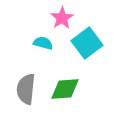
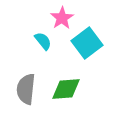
cyan semicircle: moved 2 px up; rotated 36 degrees clockwise
green diamond: moved 1 px right
